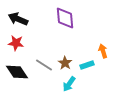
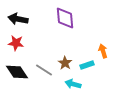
black arrow: rotated 12 degrees counterclockwise
gray line: moved 5 px down
cyan arrow: moved 4 px right; rotated 70 degrees clockwise
